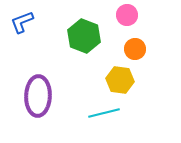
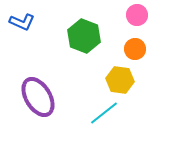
pink circle: moved 10 px right
blue L-shape: rotated 135 degrees counterclockwise
purple ellipse: moved 1 px down; rotated 33 degrees counterclockwise
cyan line: rotated 24 degrees counterclockwise
